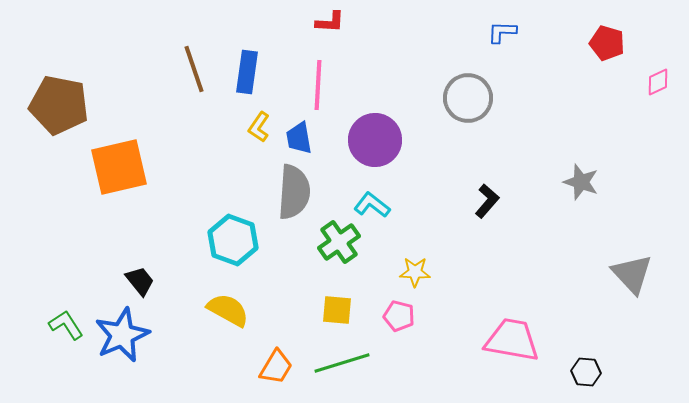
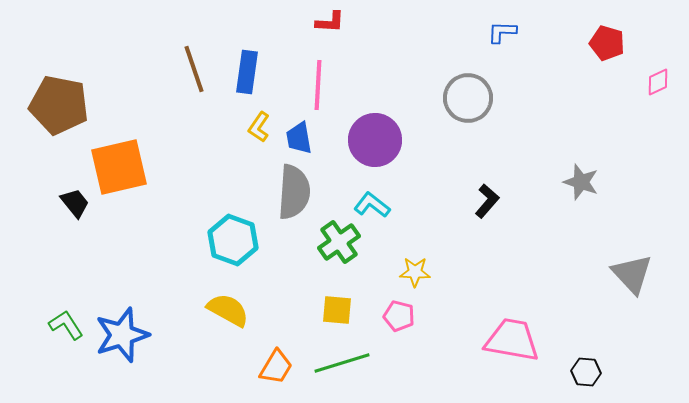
black trapezoid: moved 65 px left, 78 px up
blue star: rotated 6 degrees clockwise
